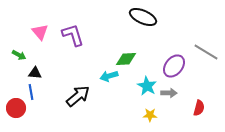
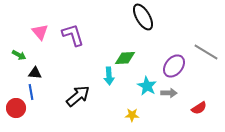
black ellipse: rotated 36 degrees clockwise
green diamond: moved 1 px left, 1 px up
cyan arrow: rotated 78 degrees counterclockwise
red semicircle: rotated 42 degrees clockwise
yellow star: moved 18 px left
